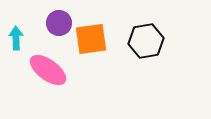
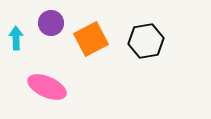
purple circle: moved 8 px left
orange square: rotated 20 degrees counterclockwise
pink ellipse: moved 1 px left, 17 px down; rotated 12 degrees counterclockwise
